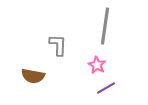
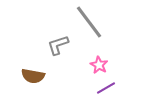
gray line: moved 16 px left, 4 px up; rotated 45 degrees counterclockwise
gray L-shape: rotated 110 degrees counterclockwise
pink star: moved 2 px right
